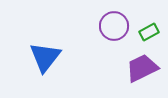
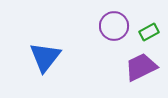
purple trapezoid: moved 1 px left, 1 px up
